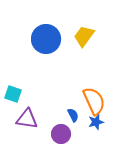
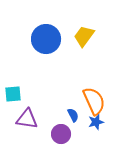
cyan square: rotated 24 degrees counterclockwise
